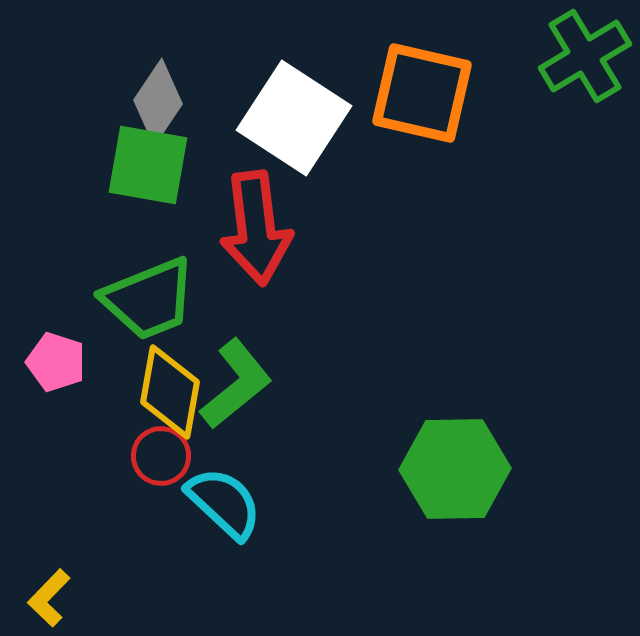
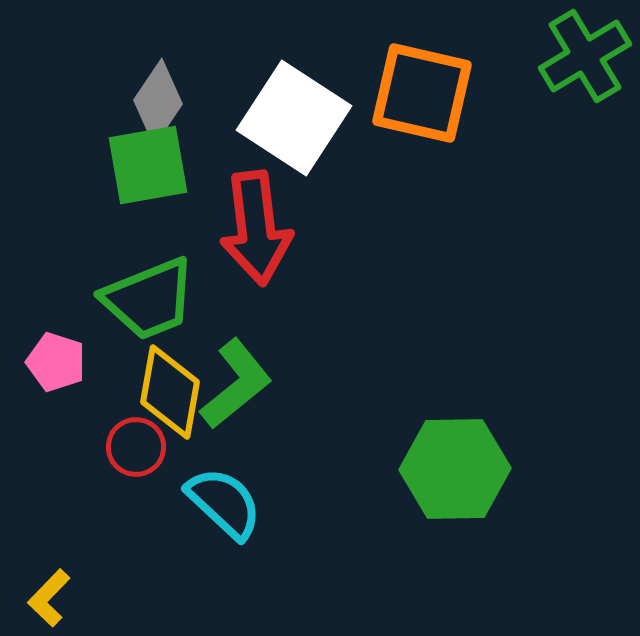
green square: rotated 20 degrees counterclockwise
red circle: moved 25 px left, 9 px up
